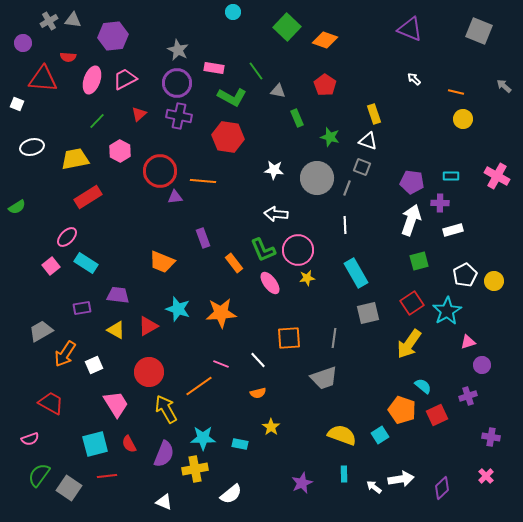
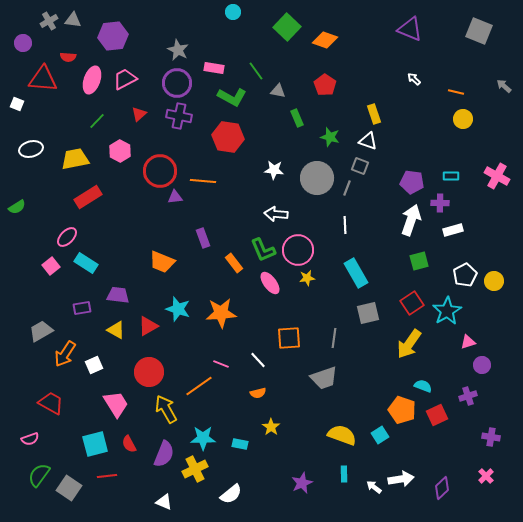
white ellipse at (32, 147): moved 1 px left, 2 px down
gray square at (362, 167): moved 2 px left, 1 px up
cyan semicircle at (423, 386): rotated 18 degrees counterclockwise
yellow cross at (195, 469): rotated 15 degrees counterclockwise
